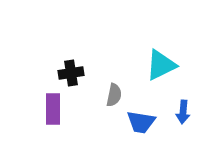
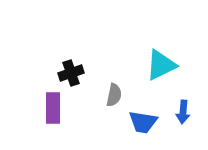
black cross: rotated 10 degrees counterclockwise
purple rectangle: moved 1 px up
blue trapezoid: moved 2 px right
